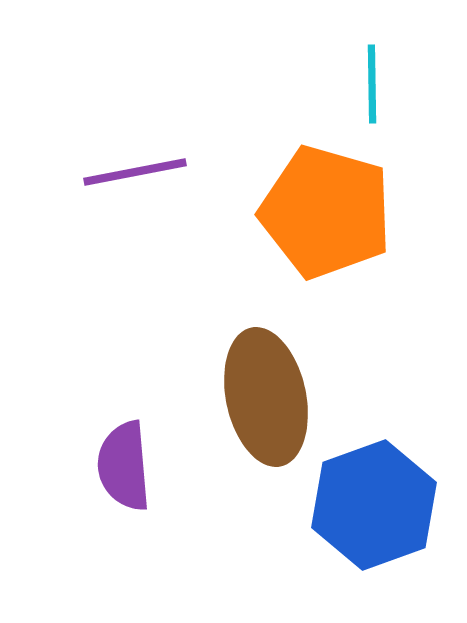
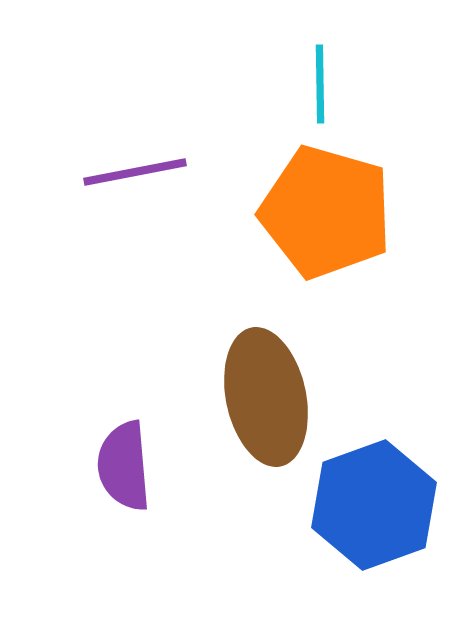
cyan line: moved 52 px left
